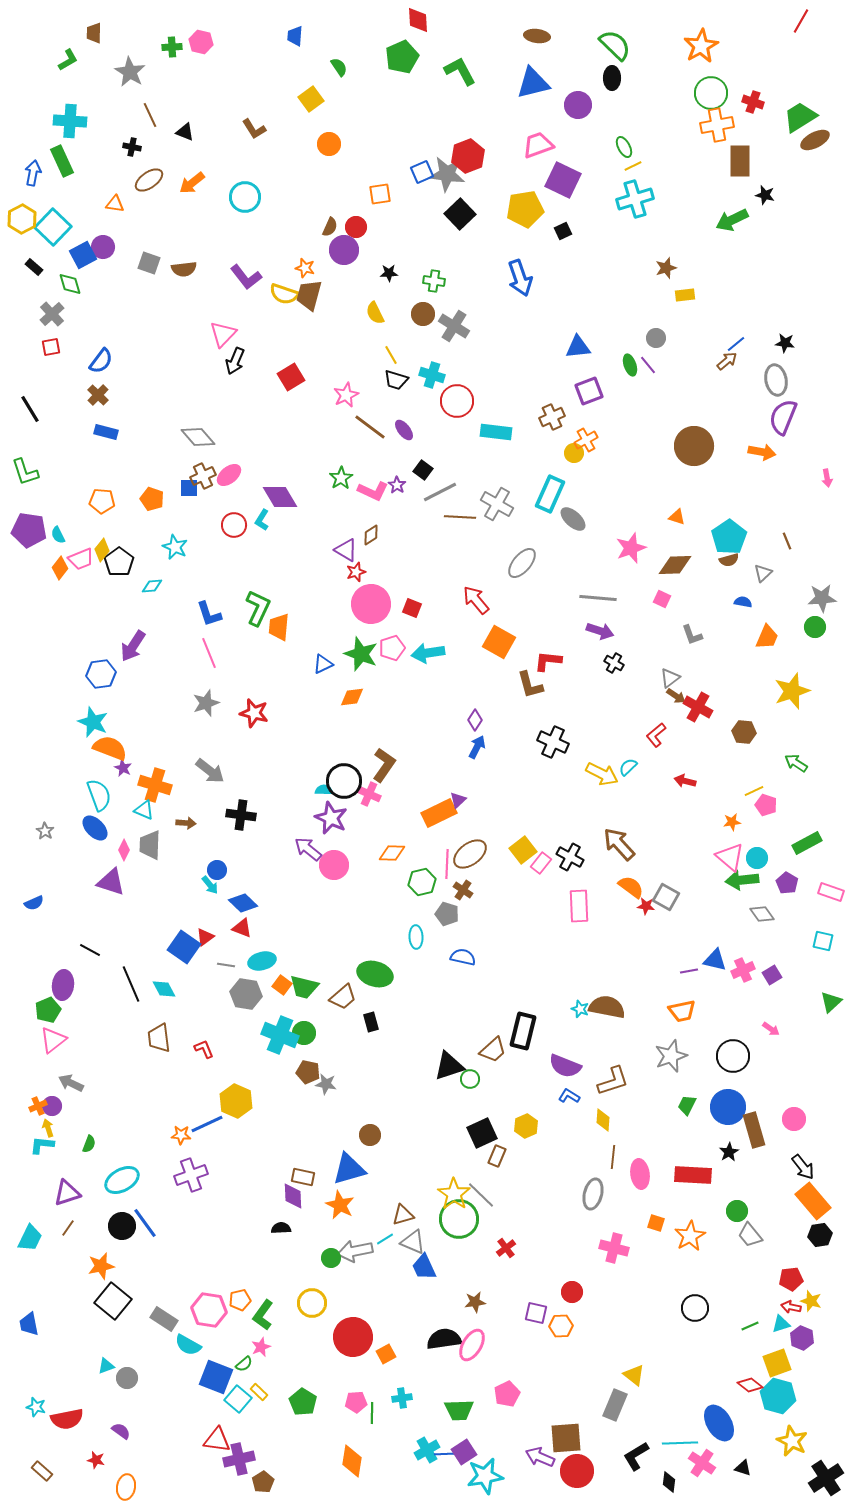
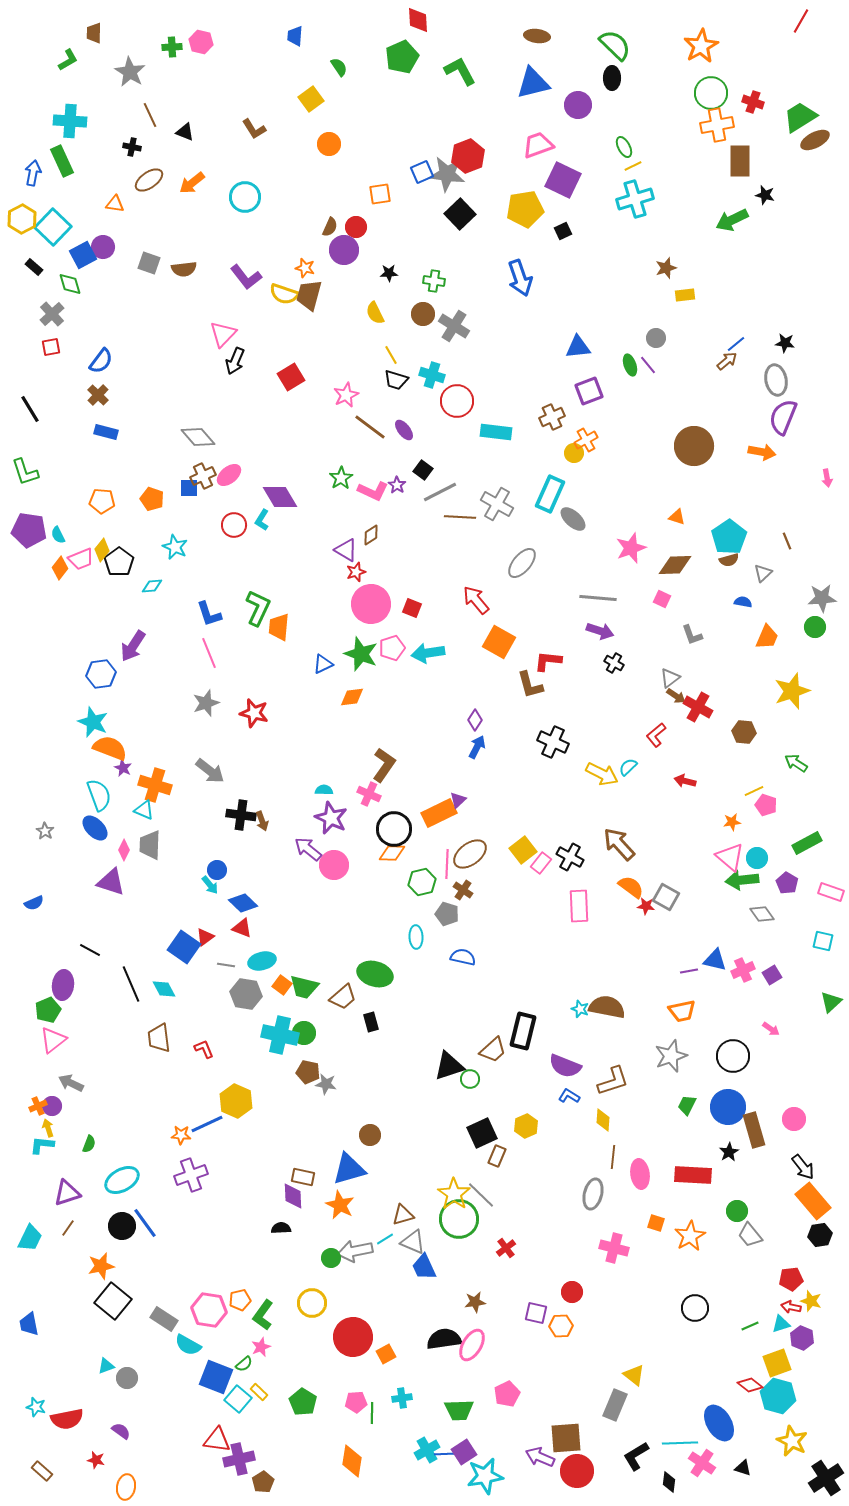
black circle at (344, 781): moved 50 px right, 48 px down
brown arrow at (186, 823): moved 76 px right, 2 px up; rotated 66 degrees clockwise
cyan cross at (280, 1035): rotated 9 degrees counterclockwise
